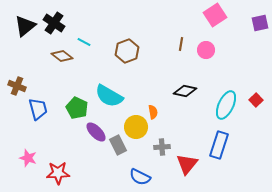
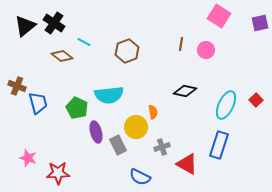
pink square: moved 4 px right, 1 px down; rotated 25 degrees counterclockwise
cyan semicircle: moved 1 px up; rotated 36 degrees counterclockwise
blue trapezoid: moved 6 px up
purple ellipse: rotated 30 degrees clockwise
gray cross: rotated 14 degrees counterclockwise
red triangle: rotated 40 degrees counterclockwise
